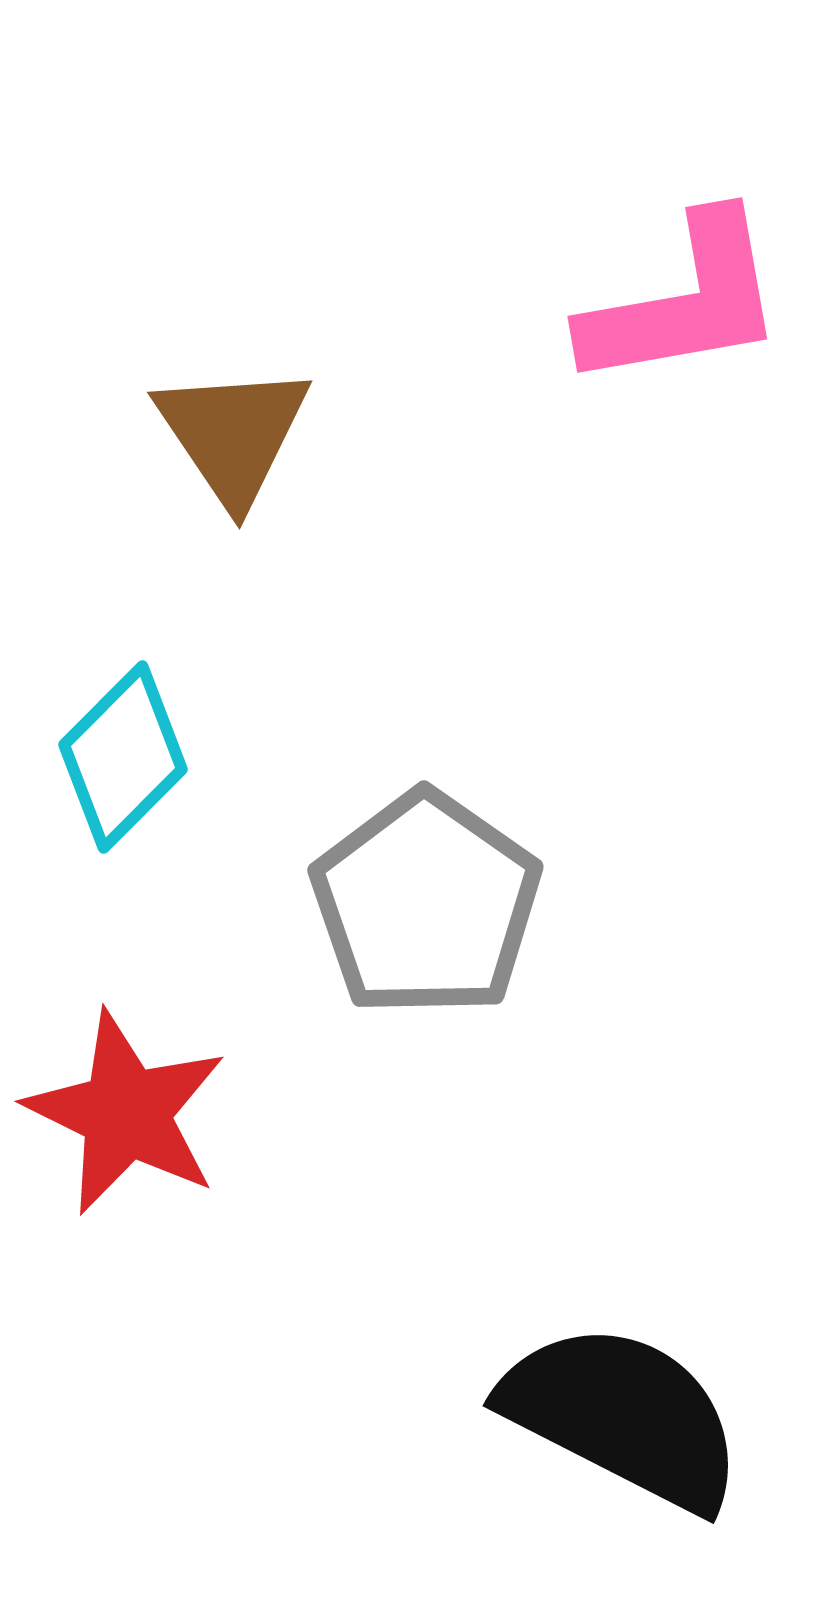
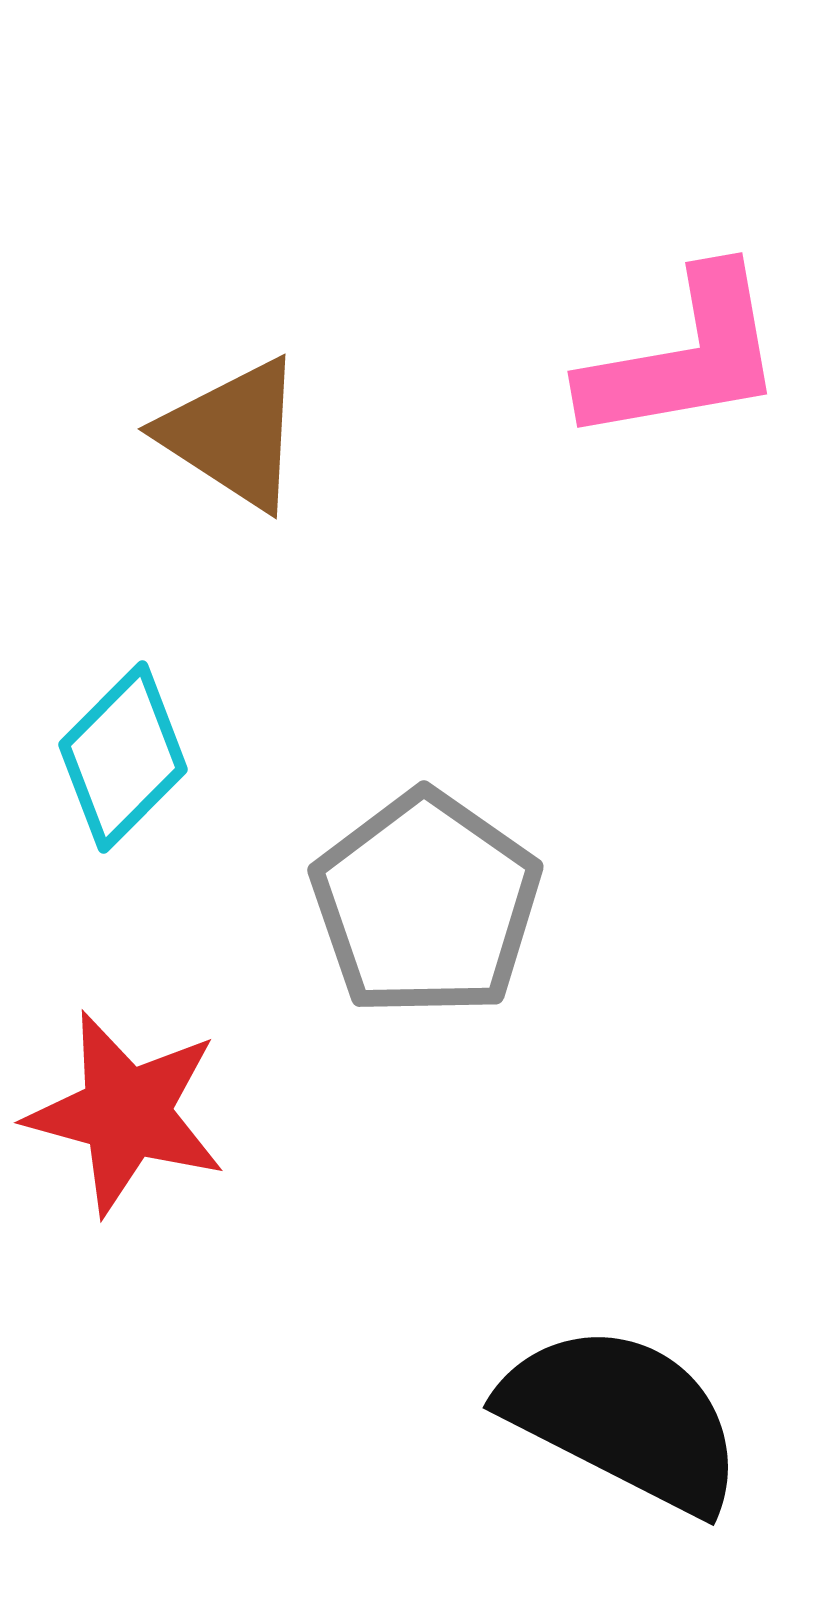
pink L-shape: moved 55 px down
brown triangle: rotated 23 degrees counterclockwise
red star: rotated 11 degrees counterclockwise
black semicircle: moved 2 px down
